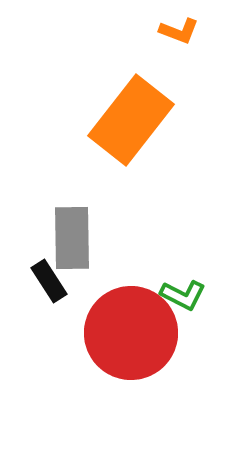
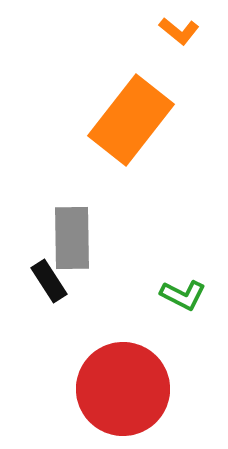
orange L-shape: rotated 18 degrees clockwise
red circle: moved 8 px left, 56 px down
